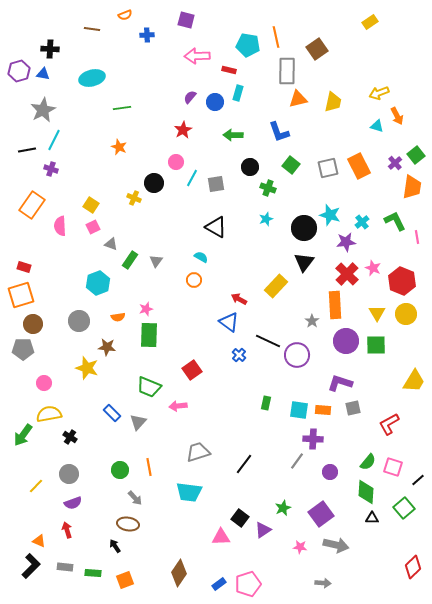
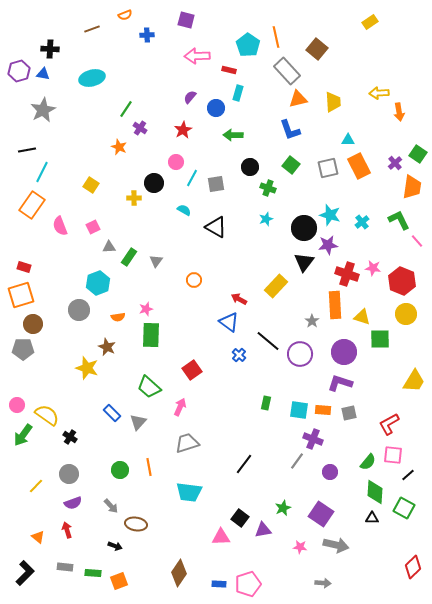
brown line at (92, 29): rotated 28 degrees counterclockwise
cyan pentagon at (248, 45): rotated 25 degrees clockwise
brown square at (317, 49): rotated 15 degrees counterclockwise
gray rectangle at (287, 71): rotated 44 degrees counterclockwise
yellow arrow at (379, 93): rotated 18 degrees clockwise
blue circle at (215, 102): moved 1 px right, 6 px down
yellow trapezoid at (333, 102): rotated 15 degrees counterclockwise
green line at (122, 108): moved 4 px right, 1 px down; rotated 48 degrees counterclockwise
orange arrow at (397, 116): moved 2 px right, 4 px up; rotated 18 degrees clockwise
cyan triangle at (377, 126): moved 29 px left, 14 px down; rotated 16 degrees counterclockwise
blue L-shape at (279, 132): moved 11 px right, 2 px up
cyan line at (54, 140): moved 12 px left, 32 px down
green square at (416, 155): moved 2 px right, 1 px up; rotated 18 degrees counterclockwise
purple cross at (51, 169): moved 89 px right, 41 px up; rotated 16 degrees clockwise
yellow cross at (134, 198): rotated 24 degrees counterclockwise
yellow square at (91, 205): moved 20 px up
green L-shape at (395, 221): moved 4 px right, 1 px up
pink semicircle at (60, 226): rotated 18 degrees counterclockwise
pink line at (417, 237): moved 4 px down; rotated 32 degrees counterclockwise
purple star at (346, 242): moved 18 px left, 3 px down
gray triangle at (111, 244): moved 2 px left, 3 px down; rotated 24 degrees counterclockwise
cyan semicircle at (201, 257): moved 17 px left, 47 px up
green rectangle at (130, 260): moved 1 px left, 3 px up
pink star at (373, 268): rotated 14 degrees counterclockwise
red cross at (347, 274): rotated 25 degrees counterclockwise
yellow triangle at (377, 313): moved 15 px left, 4 px down; rotated 42 degrees counterclockwise
gray circle at (79, 321): moved 11 px up
green rectangle at (149, 335): moved 2 px right
black line at (268, 341): rotated 15 degrees clockwise
purple circle at (346, 341): moved 2 px left, 11 px down
green square at (376, 345): moved 4 px right, 6 px up
brown star at (107, 347): rotated 18 degrees clockwise
purple circle at (297, 355): moved 3 px right, 1 px up
pink circle at (44, 383): moved 27 px left, 22 px down
green trapezoid at (149, 387): rotated 20 degrees clockwise
pink arrow at (178, 406): moved 2 px right, 1 px down; rotated 120 degrees clockwise
gray square at (353, 408): moved 4 px left, 5 px down
yellow semicircle at (49, 414): moved 2 px left, 1 px down; rotated 45 degrees clockwise
purple cross at (313, 439): rotated 18 degrees clockwise
gray trapezoid at (198, 452): moved 11 px left, 9 px up
pink square at (393, 467): moved 12 px up; rotated 12 degrees counterclockwise
black line at (418, 480): moved 10 px left, 5 px up
green diamond at (366, 492): moved 9 px right
gray arrow at (135, 498): moved 24 px left, 8 px down
green square at (404, 508): rotated 20 degrees counterclockwise
purple square at (321, 514): rotated 20 degrees counterclockwise
brown ellipse at (128, 524): moved 8 px right
purple triangle at (263, 530): rotated 24 degrees clockwise
orange triangle at (39, 541): moved 1 px left, 4 px up; rotated 16 degrees clockwise
black arrow at (115, 546): rotated 144 degrees clockwise
black L-shape at (31, 566): moved 6 px left, 7 px down
orange square at (125, 580): moved 6 px left, 1 px down
blue rectangle at (219, 584): rotated 40 degrees clockwise
